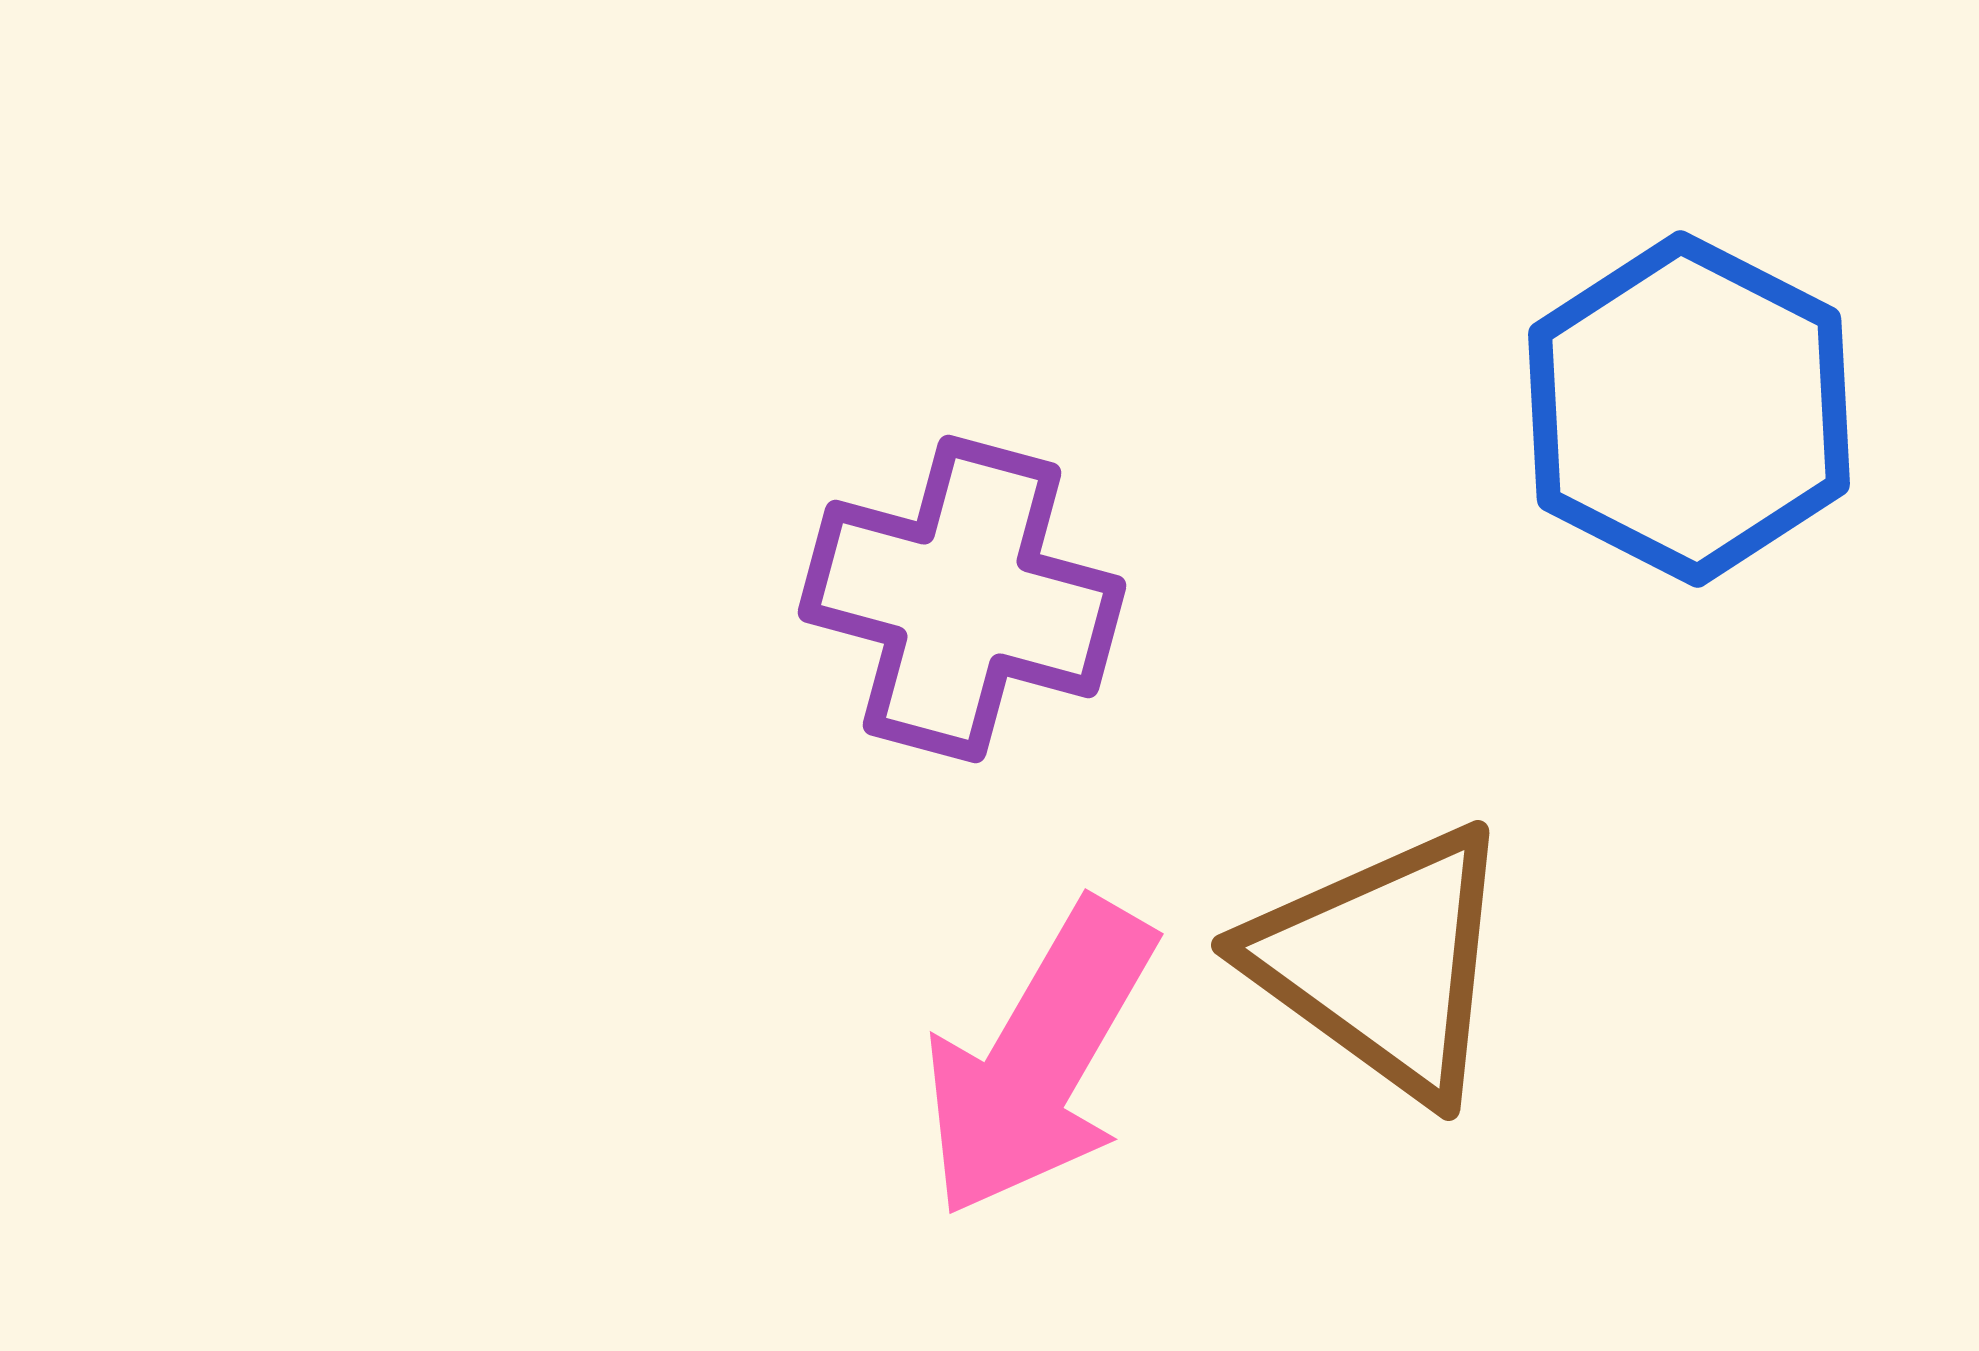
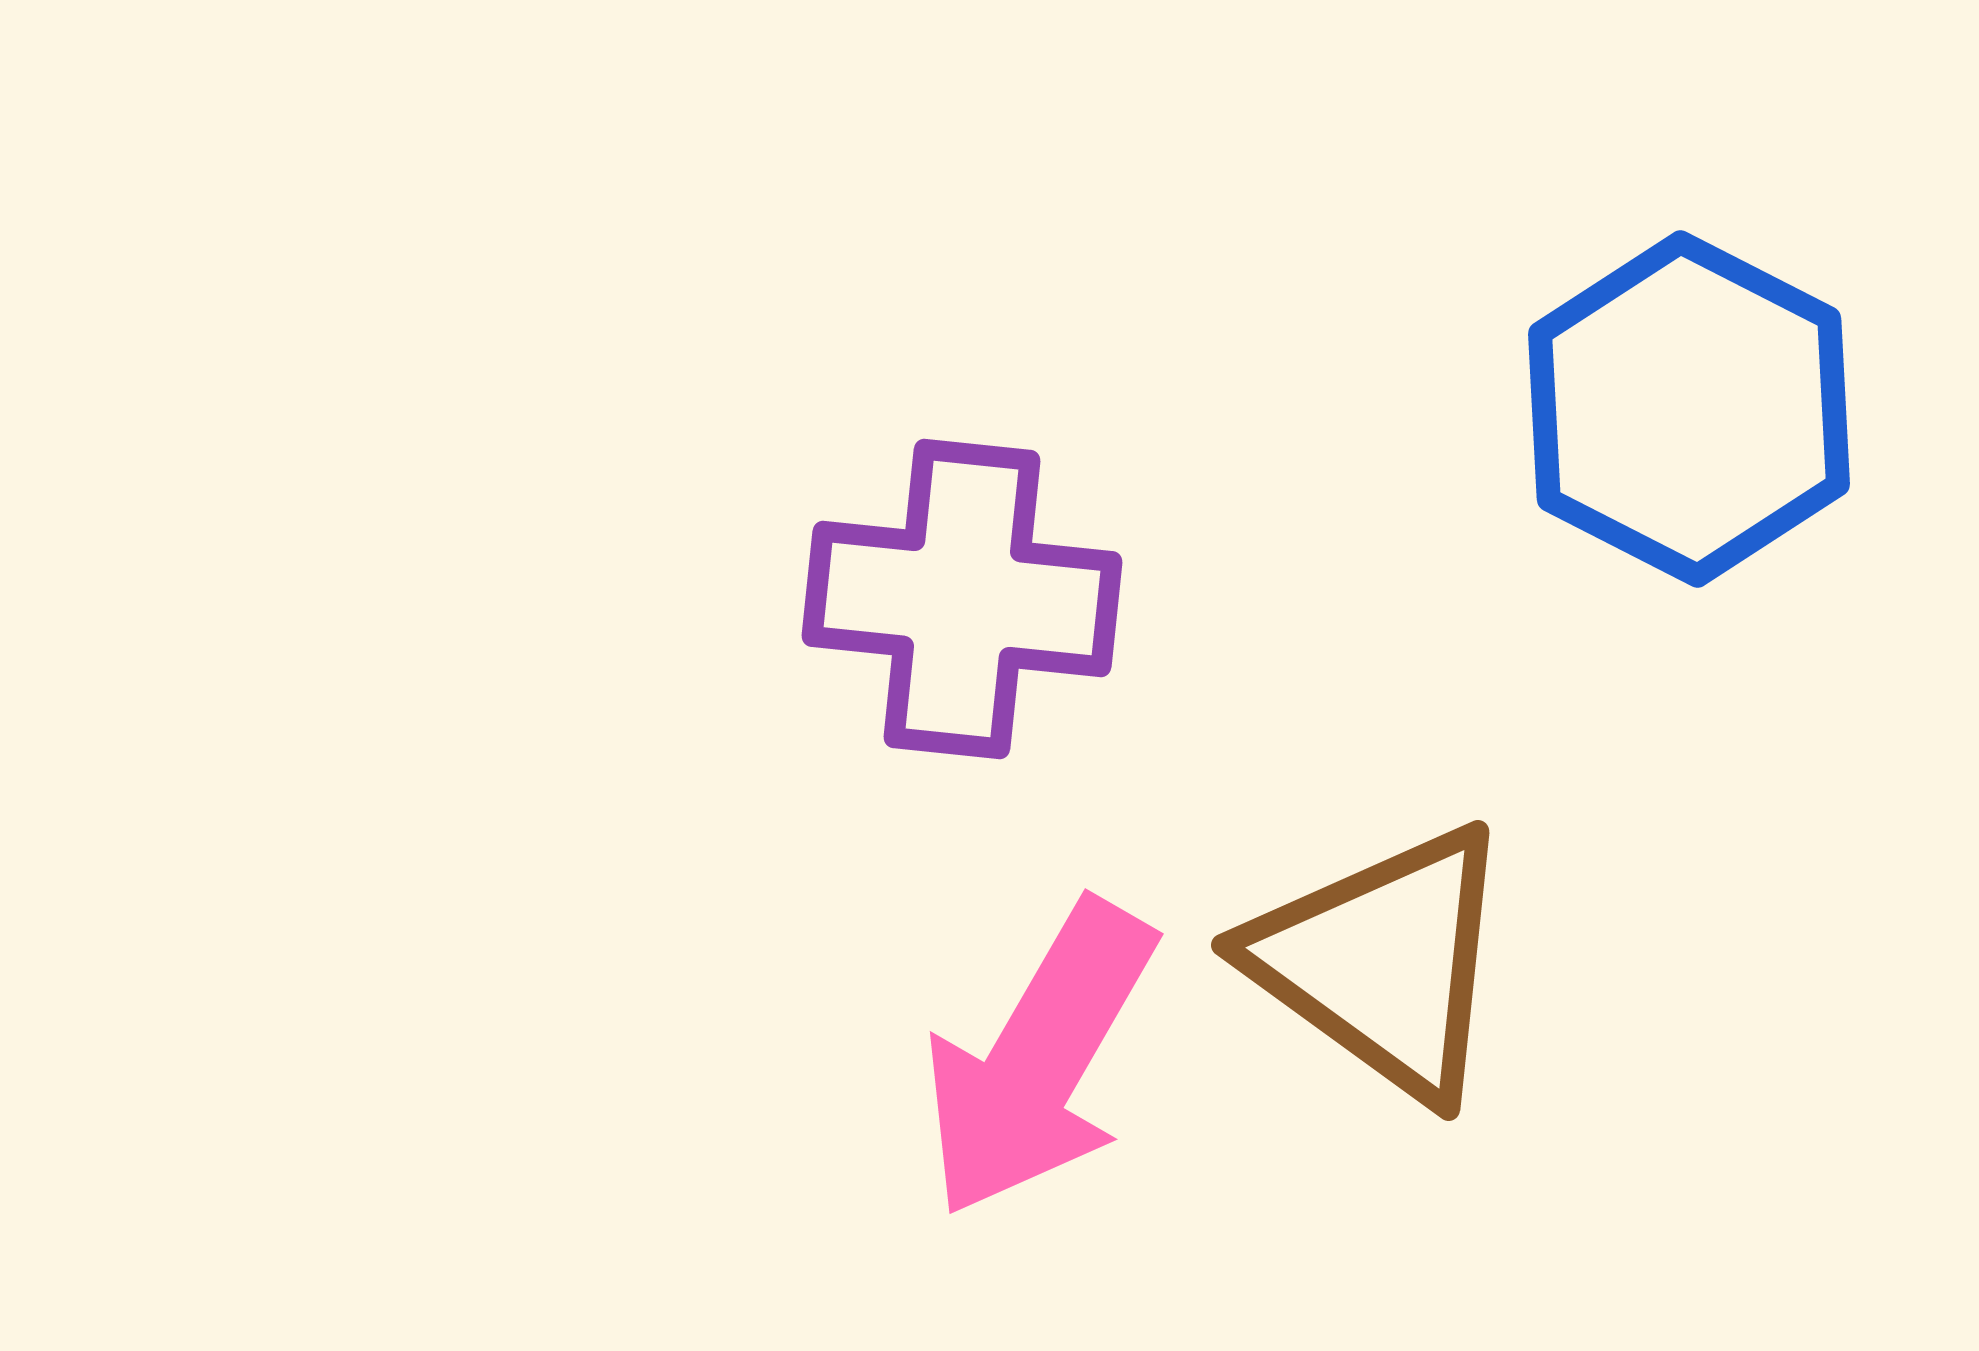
purple cross: rotated 9 degrees counterclockwise
